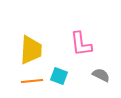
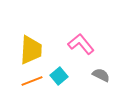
pink L-shape: rotated 148 degrees clockwise
cyan square: rotated 30 degrees clockwise
orange line: rotated 15 degrees counterclockwise
